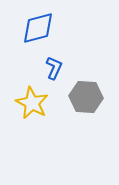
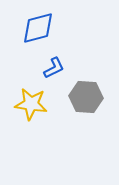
blue L-shape: rotated 40 degrees clockwise
yellow star: moved 1 px left, 1 px down; rotated 20 degrees counterclockwise
